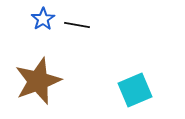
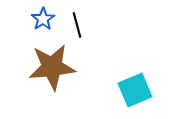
black line: rotated 65 degrees clockwise
brown star: moved 14 px right, 14 px up; rotated 15 degrees clockwise
